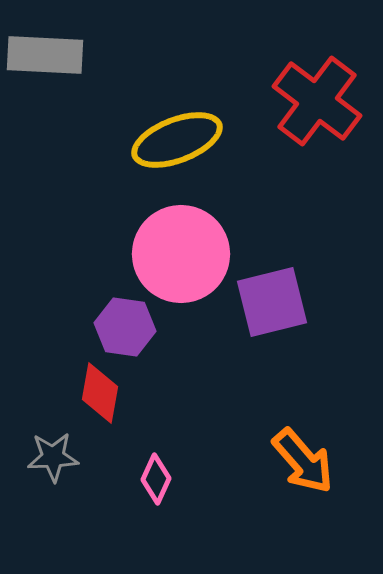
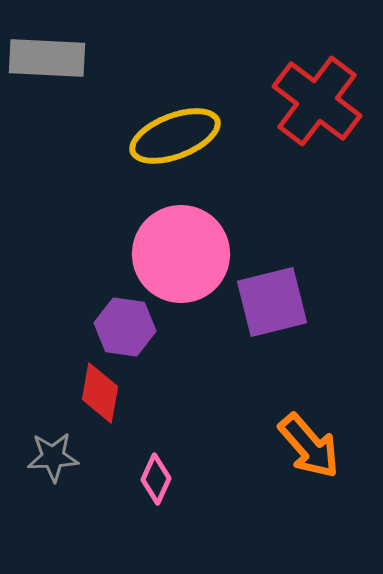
gray rectangle: moved 2 px right, 3 px down
yellow ellipse: moved 2 px left, 4 px up
orange arrow: moved 6 px right, 15 px up
